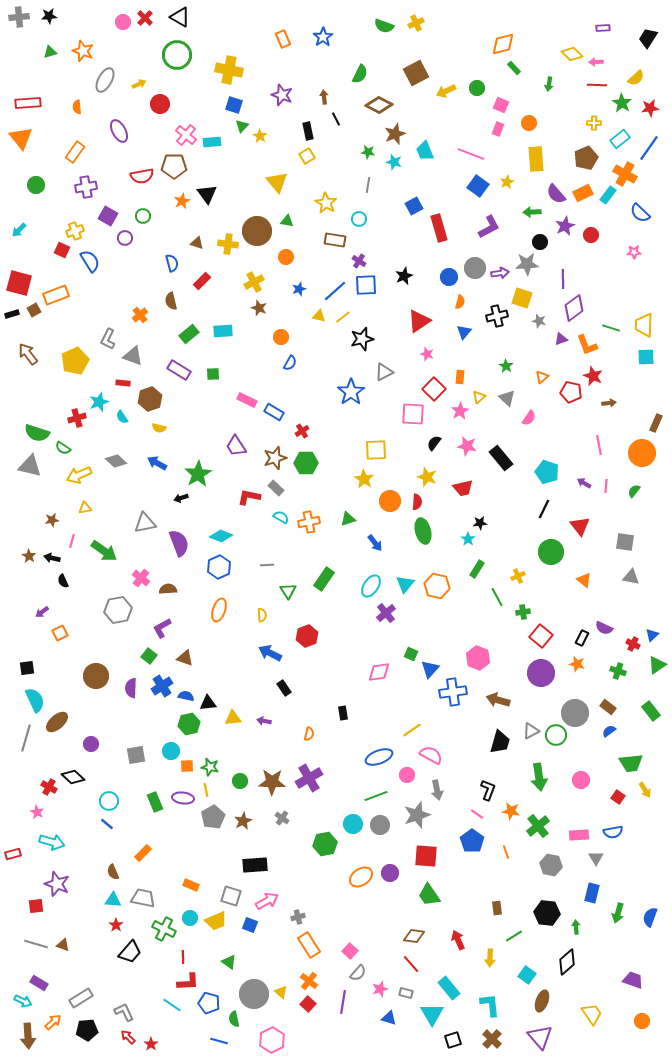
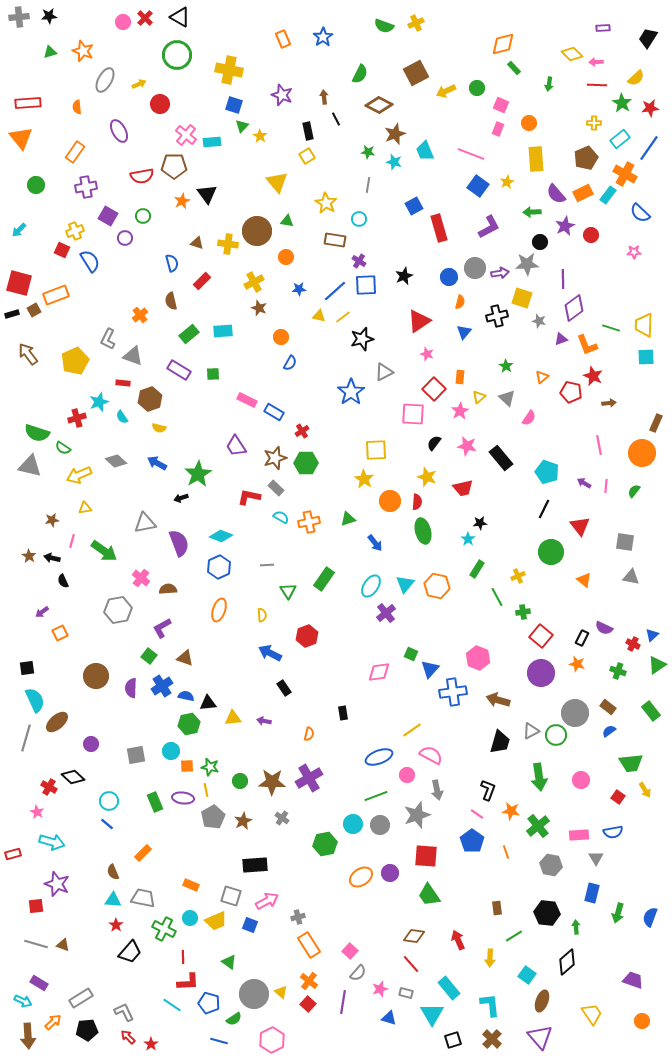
blue star at (299, 289): rotated 16 degrees clockwise
green semicircle at (234, 1019): rotated 112 degrees counterclockwise
